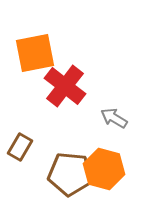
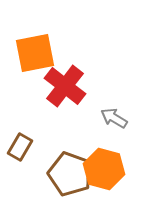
brown pentagon: rotated 15 degrees clockwise
